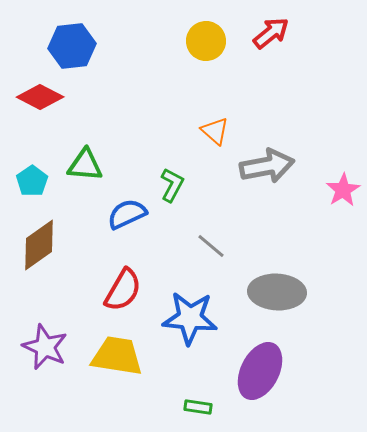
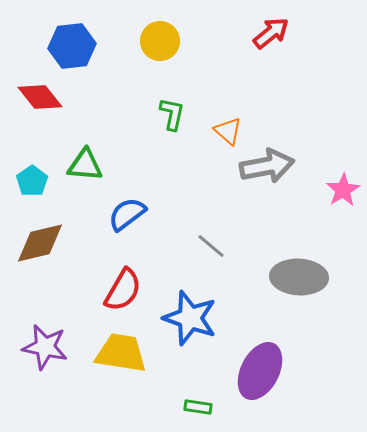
yellow circle: moved 46 px left
red diamond: rotated 24 degrees clockwise
orange triangle: moved 13 px right
green L-shape: moved 71 px up; rotated 16 degrees counterclockwise
blue semicircle: rotated 12 degrees counterclockwise
brown diamond: moved 1 px right, 2 px up; rotated 22 degrees clockwise
gray ellipse: moved 22 px right, 15 px up
blue star: rotated 14 degrees clockwise
purple star: rotated 12 degrees counterclockwise
yellow trapezoid: moved 4 px right, 3 px up
